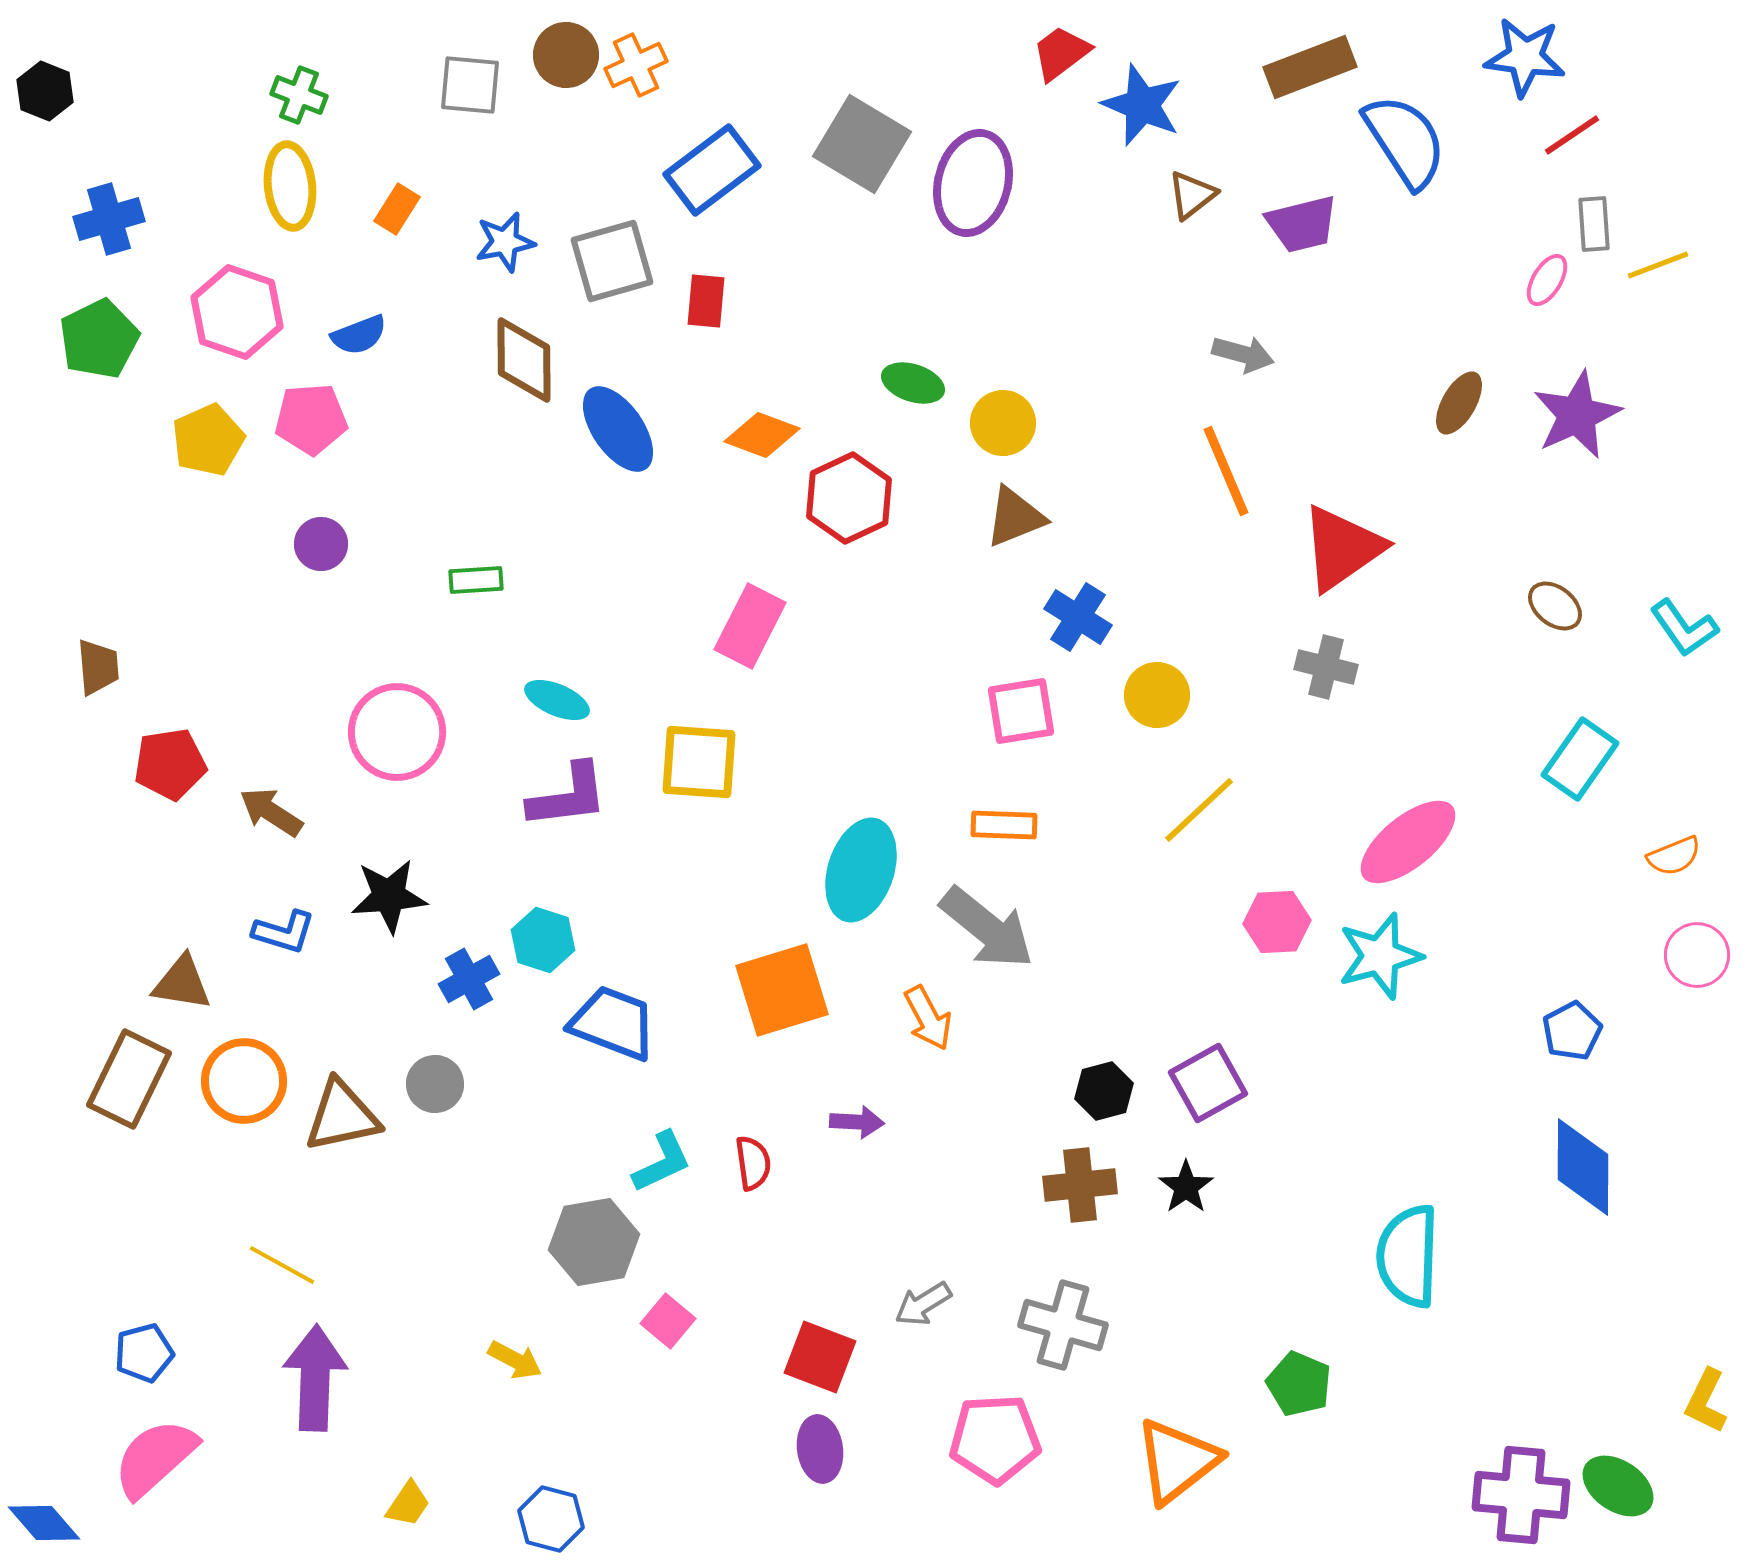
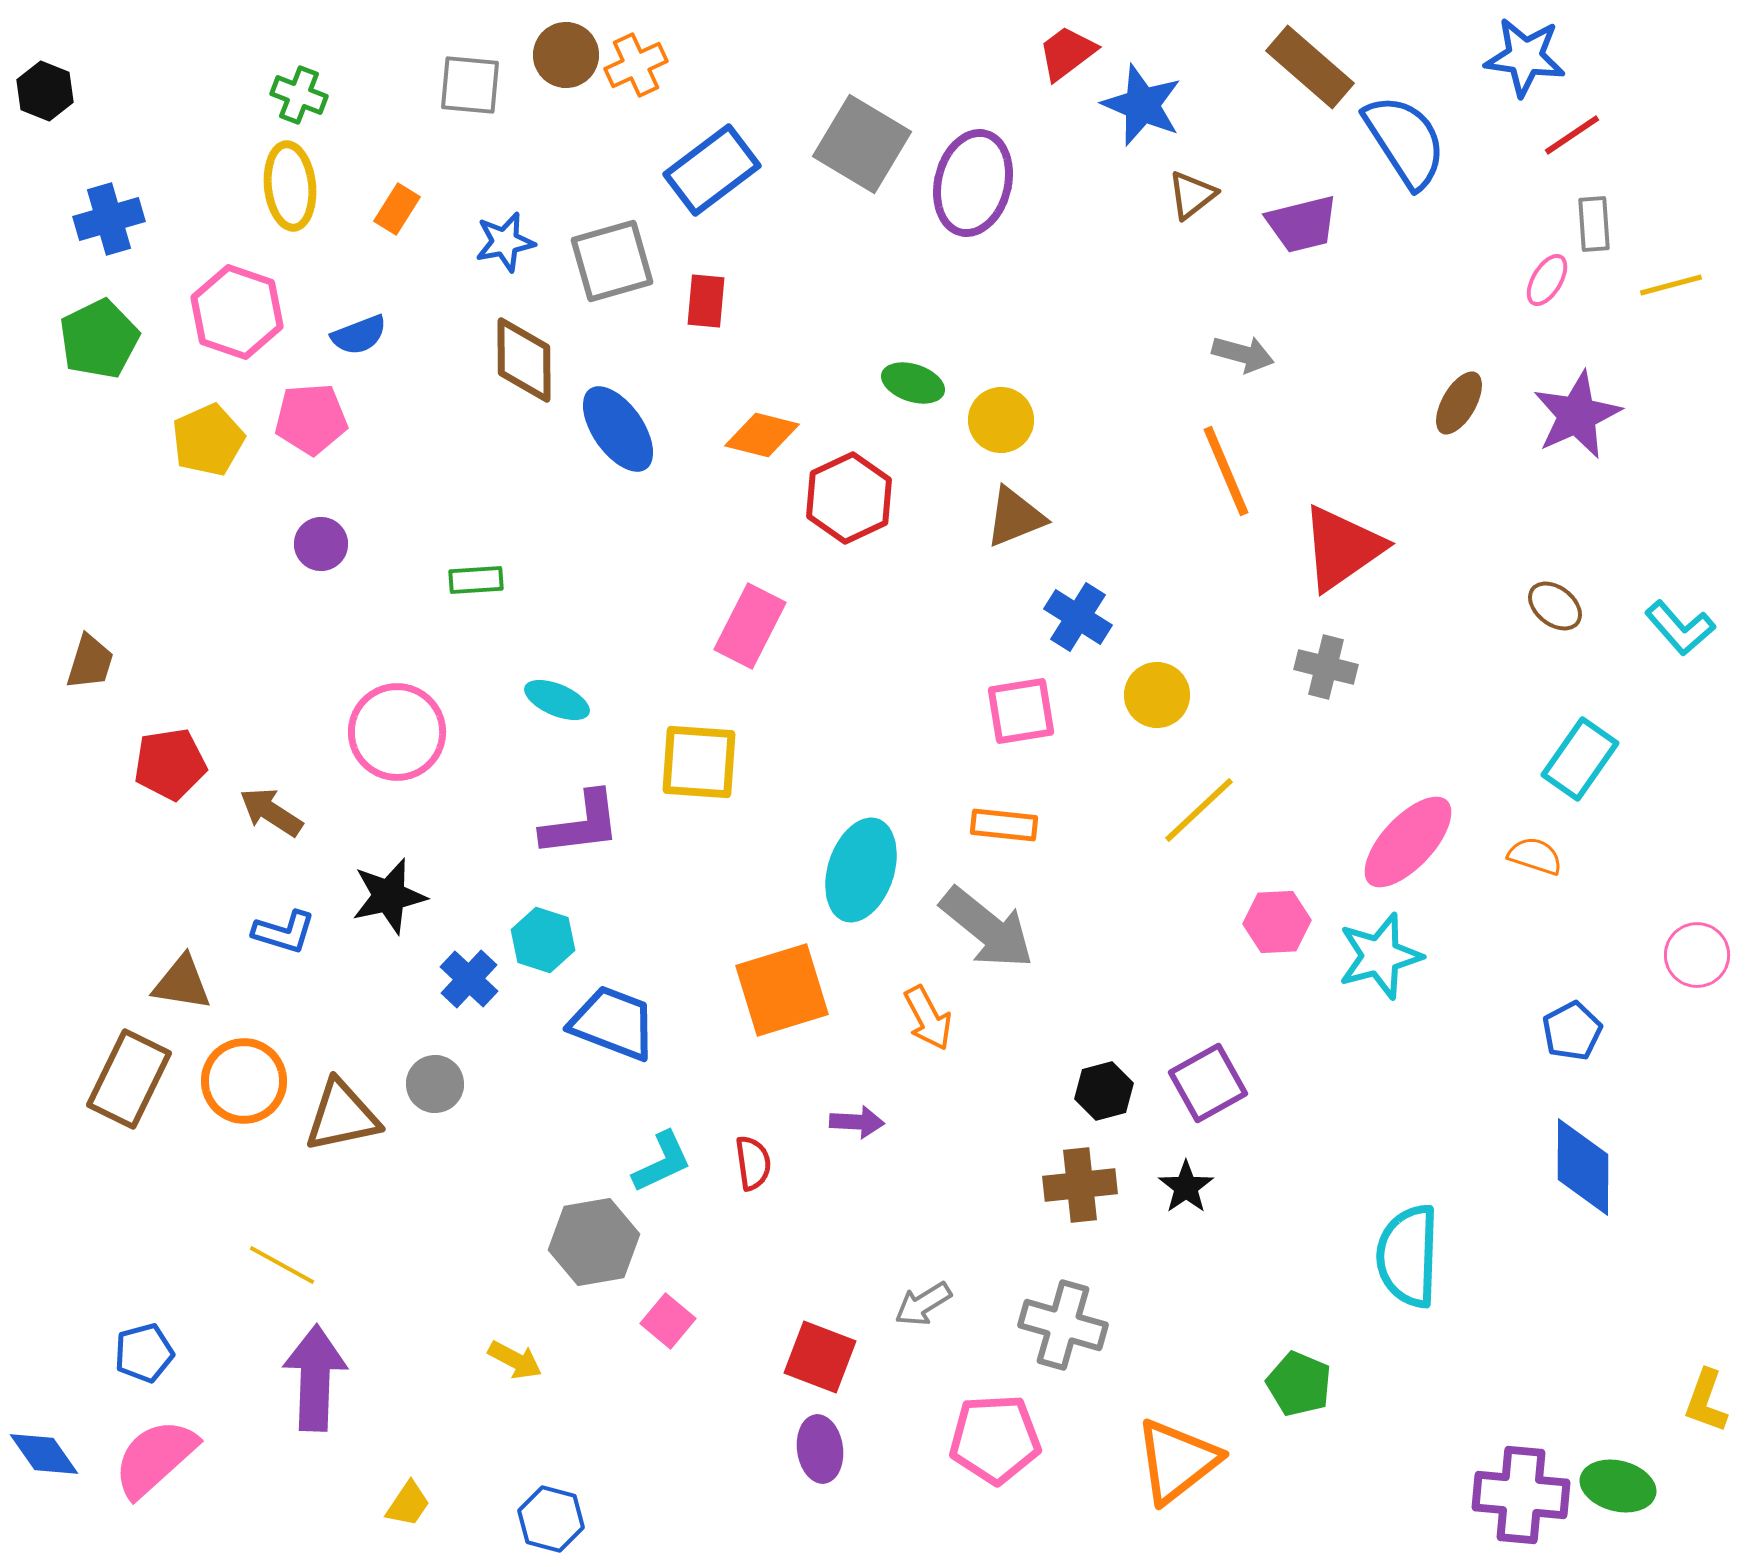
red trapezoid at (1061, 53): moved 6 px right
brown rectangle at (1310, 67): rotated 62 degrees clockwise
yellow line at (1658, 265): moved 13 px right, 20 px down; rotated 6 degrees clockwise
yellow circle at (1003, 423): moved 2 px left, 3 px up
orange diamond at (762, 435): rotated 6 degrees counterclockwise
cyan L-shape at (1684, 628): moved 4 px left; rotated 6 degrees counterclockwise
brown trapezoid at (98, 667): moved 8 px left, 5 px up; rotated 22 degrees clockwise
purple L-shape at (568, 796): moved 13 px right, 28 px down
orange rectangle at (1004, 825): rotated 4 degrees clockwise
pink ellipse at (1408, 842): rotated 8 degrees counterclockwise
orange semicircle at (1674, 856): moved 139 px left; rotated 140 degrees counterclockwise
black star at (389, 896): rotated 8 degrees counterclockwise
blue cross at (469, 979): rotated 18 degrees counterclockwise
yellow L-shape at (1706, 1401): rotated 6 degrees counterclockwise
green ellipse at (1618, 1486): rotated 20 degrees counterclockwise
blue diamond at (44, 1523): moved 69 px up; rotated 6 degrees clockwise
